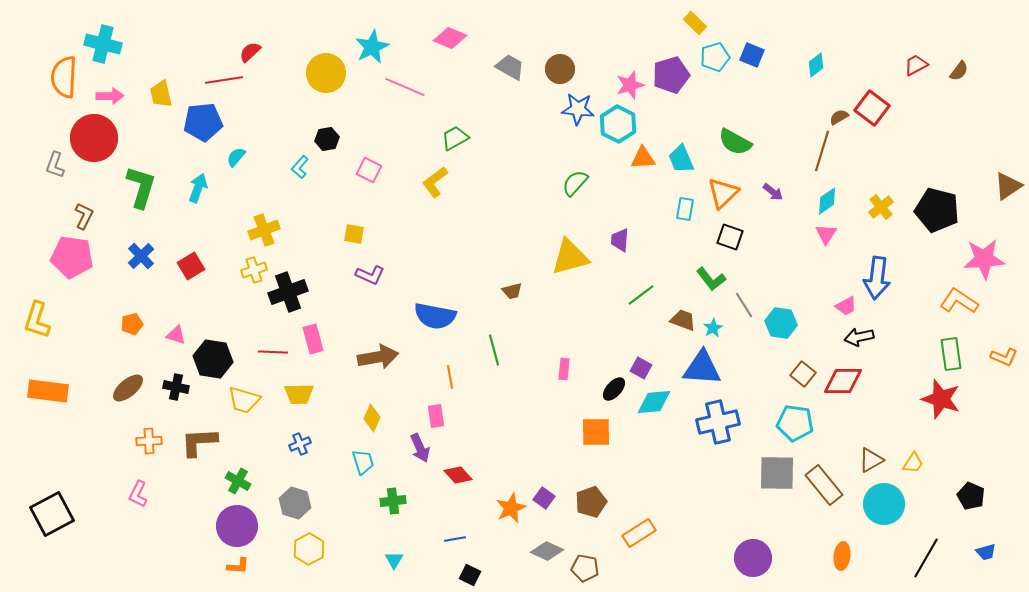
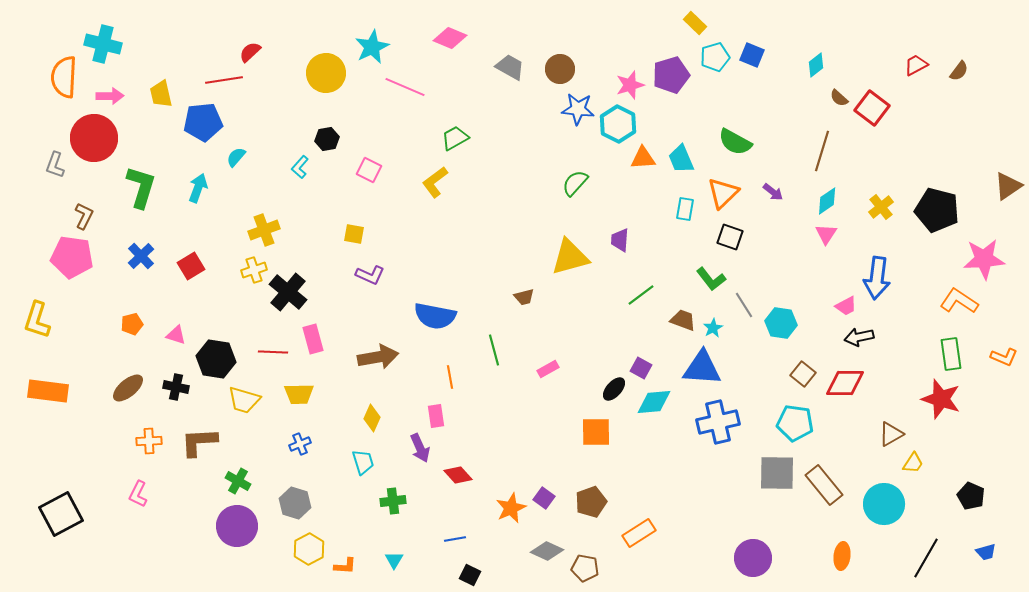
brown semicircle at (839, 117): moved 19 px up; rotated 108 degrees counterclockwise
brown trapezoid at (512, 291): moved 12 px right, 6 px down
black cross at (288, 292): rotated 30 degrees counterclockwise
black hexagon at (213, 359): moved 3 px right
pink rectangle at (564, 369): moved 16 px left; rotated 55 degrees clockwise
red diamond at (843, 381): moved 2 px right, 2 px down
brown triangle at (871, 460): moved 20 px right, 26 px up
black square at (52, 514): moved 9 px right
orange L-shape at (238, 566): moved 107 px right
